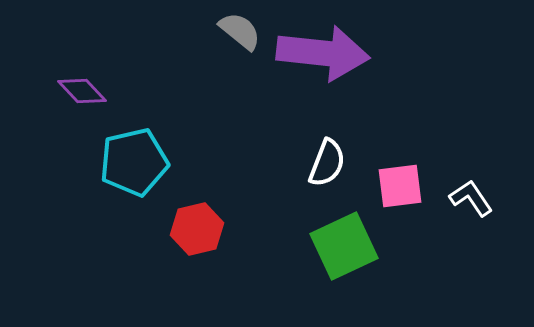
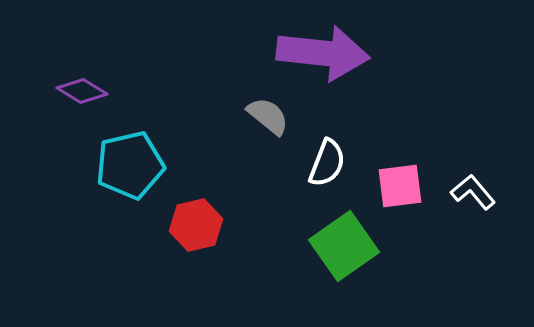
gray semicircle: moved 28 px right, 85 px down
purple diamond: rotated 15 degrees counterclockwise
cyan pentagon: moved 4 px left, 3 px down
white L-shape: moved 2 px right, 6 px up; rotated 6 degrees counterclockwise
red hexagon: moved 1 px left, 4 px up
green square: rotated 10 degrees counterclockwise
